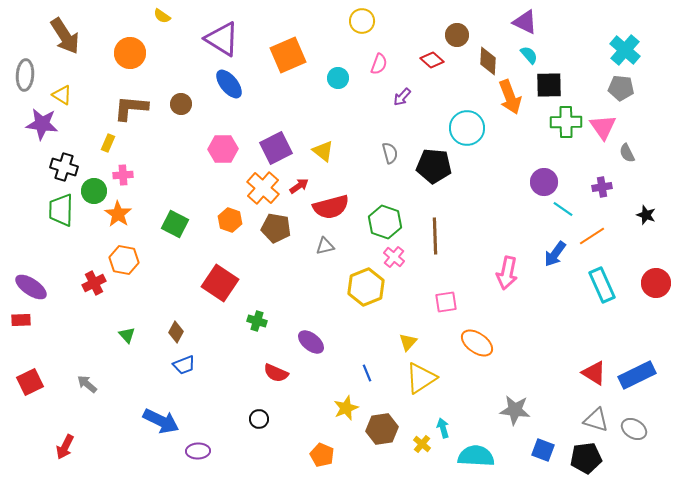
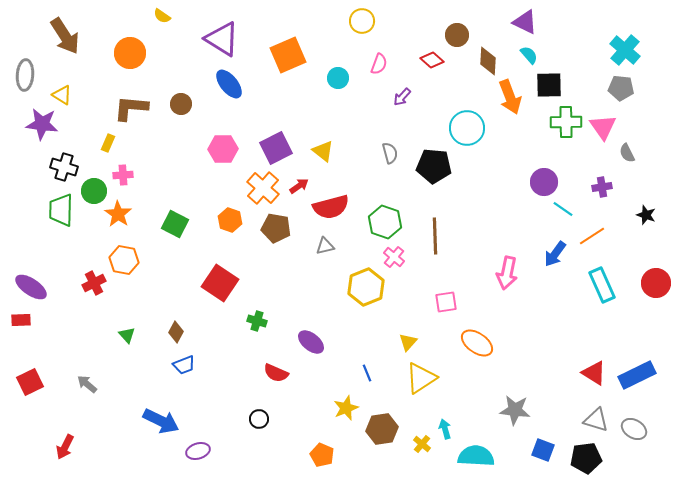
cyan arrow at (443, 428): moved 2 px right, 1 px down
purple ellipse at (198, 451): rotated 15 degrees counterclockwise
